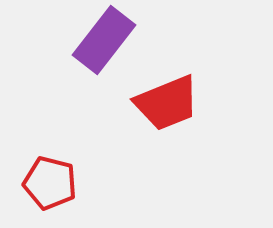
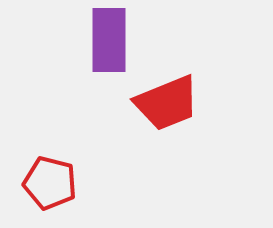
purple rectangle: moved 5 px right; rotated 38 degrees counterclockwise
